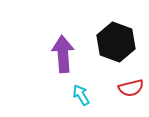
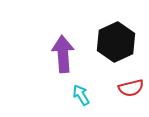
black hexagon: rotated 15 degrees clockwise
